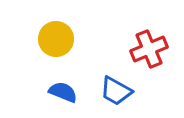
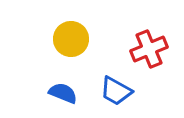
yellow circle: moved 15 px right
blue semicircle: moved 1 px down
